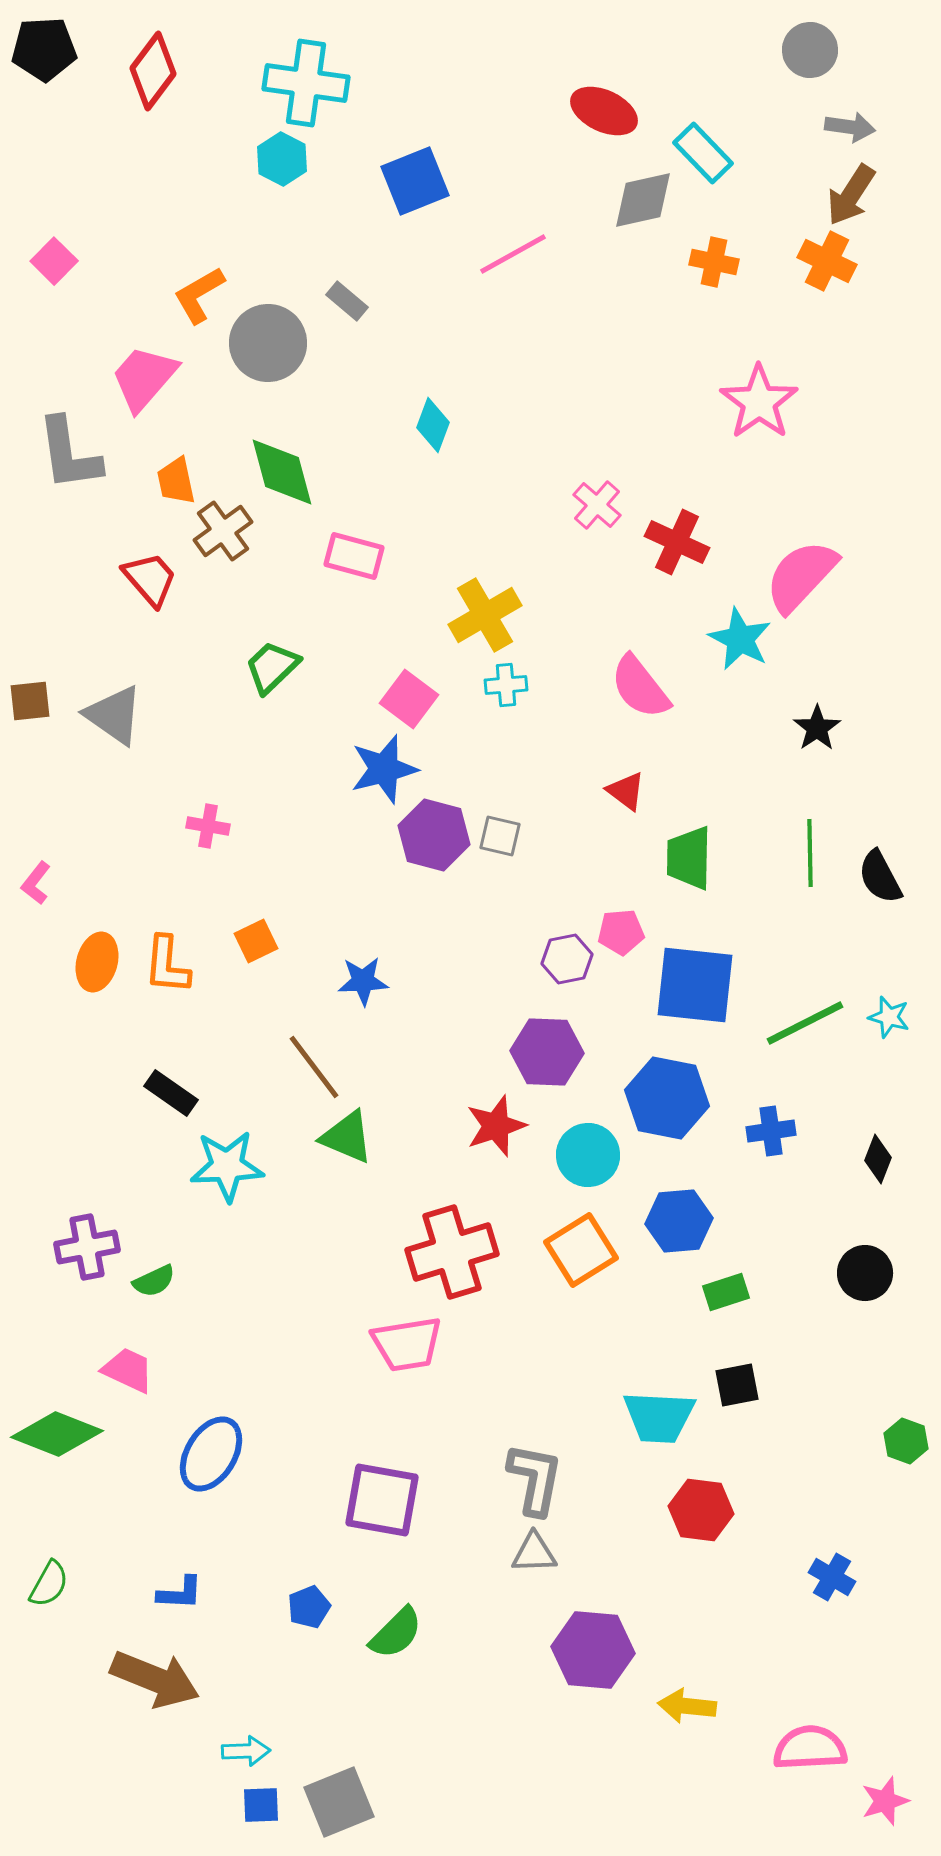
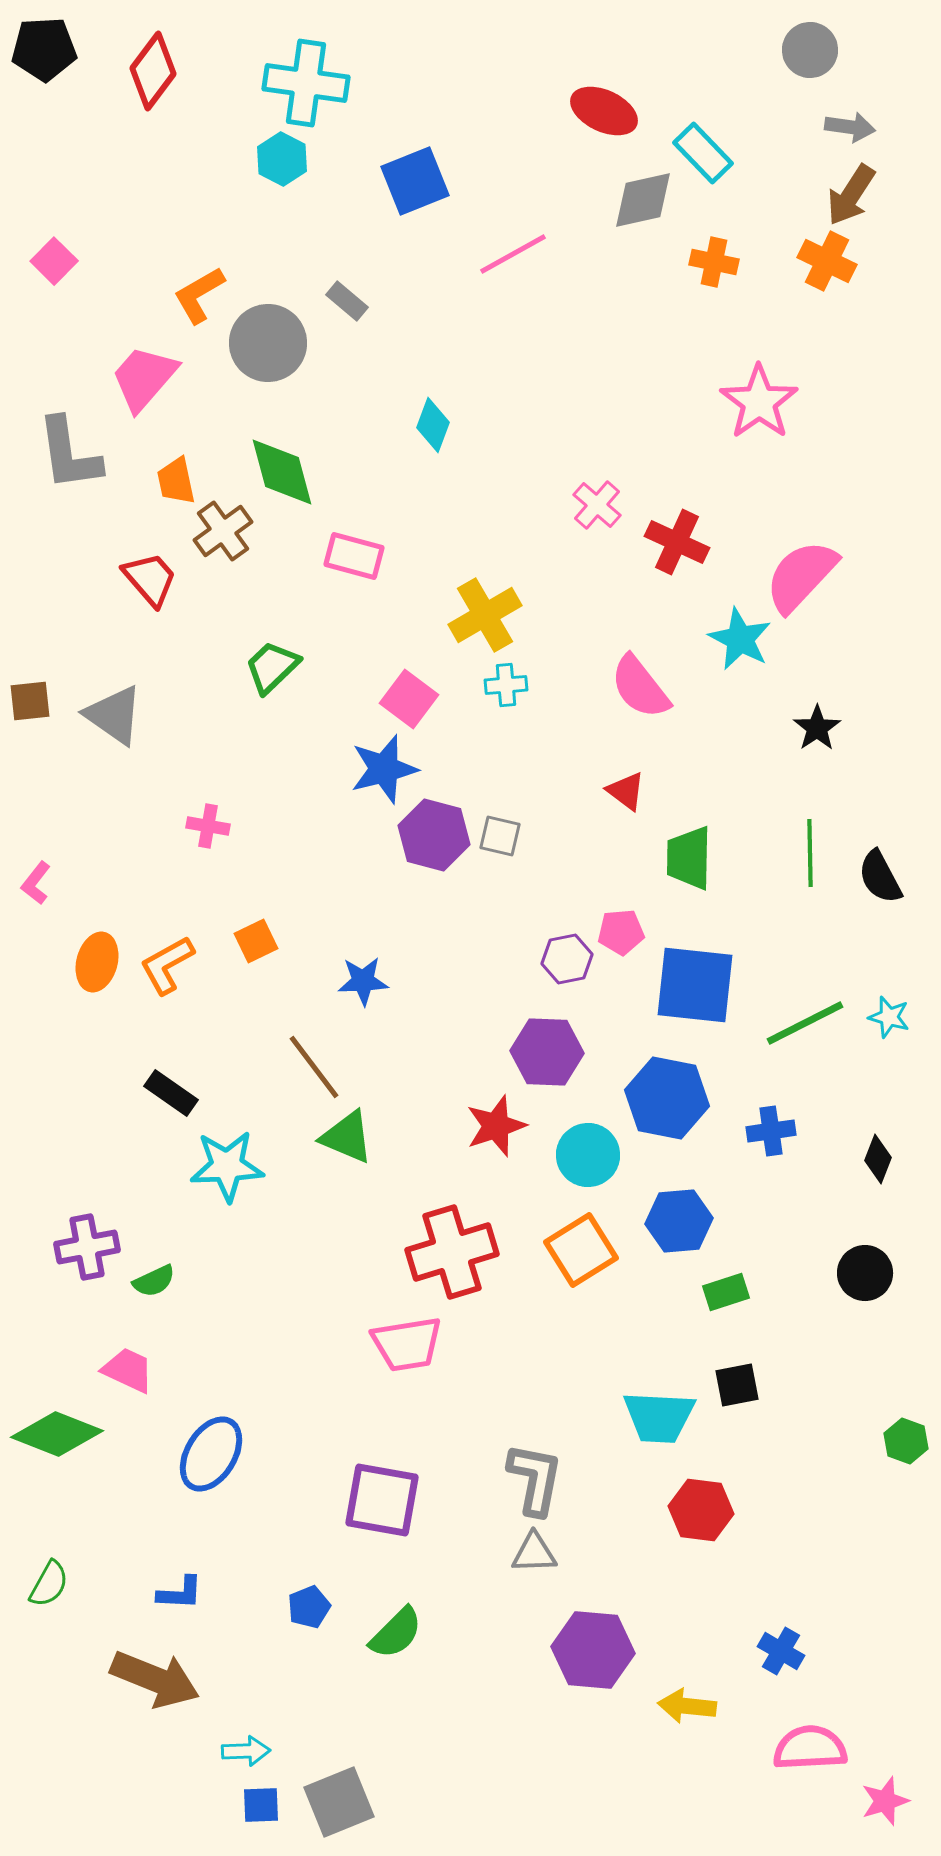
orange L-shape at (167, 965): rotated 56 degrees clockwise
blue cross at (832, 1577): moved 51 px left, 74 px down
